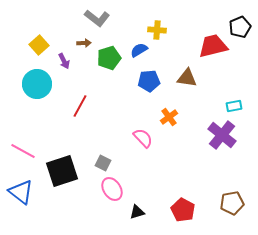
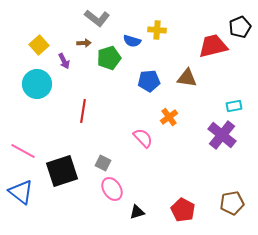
blue semicircle: moved 7 px left, 9 px up; rotated 132 degrees counterclockwise
red line: moved 3 px right, 5 px down; rotated 20 degrees counterclockwise
